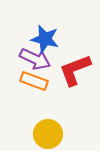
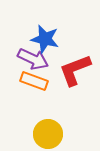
purple arrow: moved 2 px left
